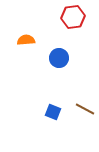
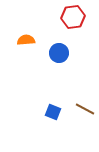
blue circle: moved 5 px up
